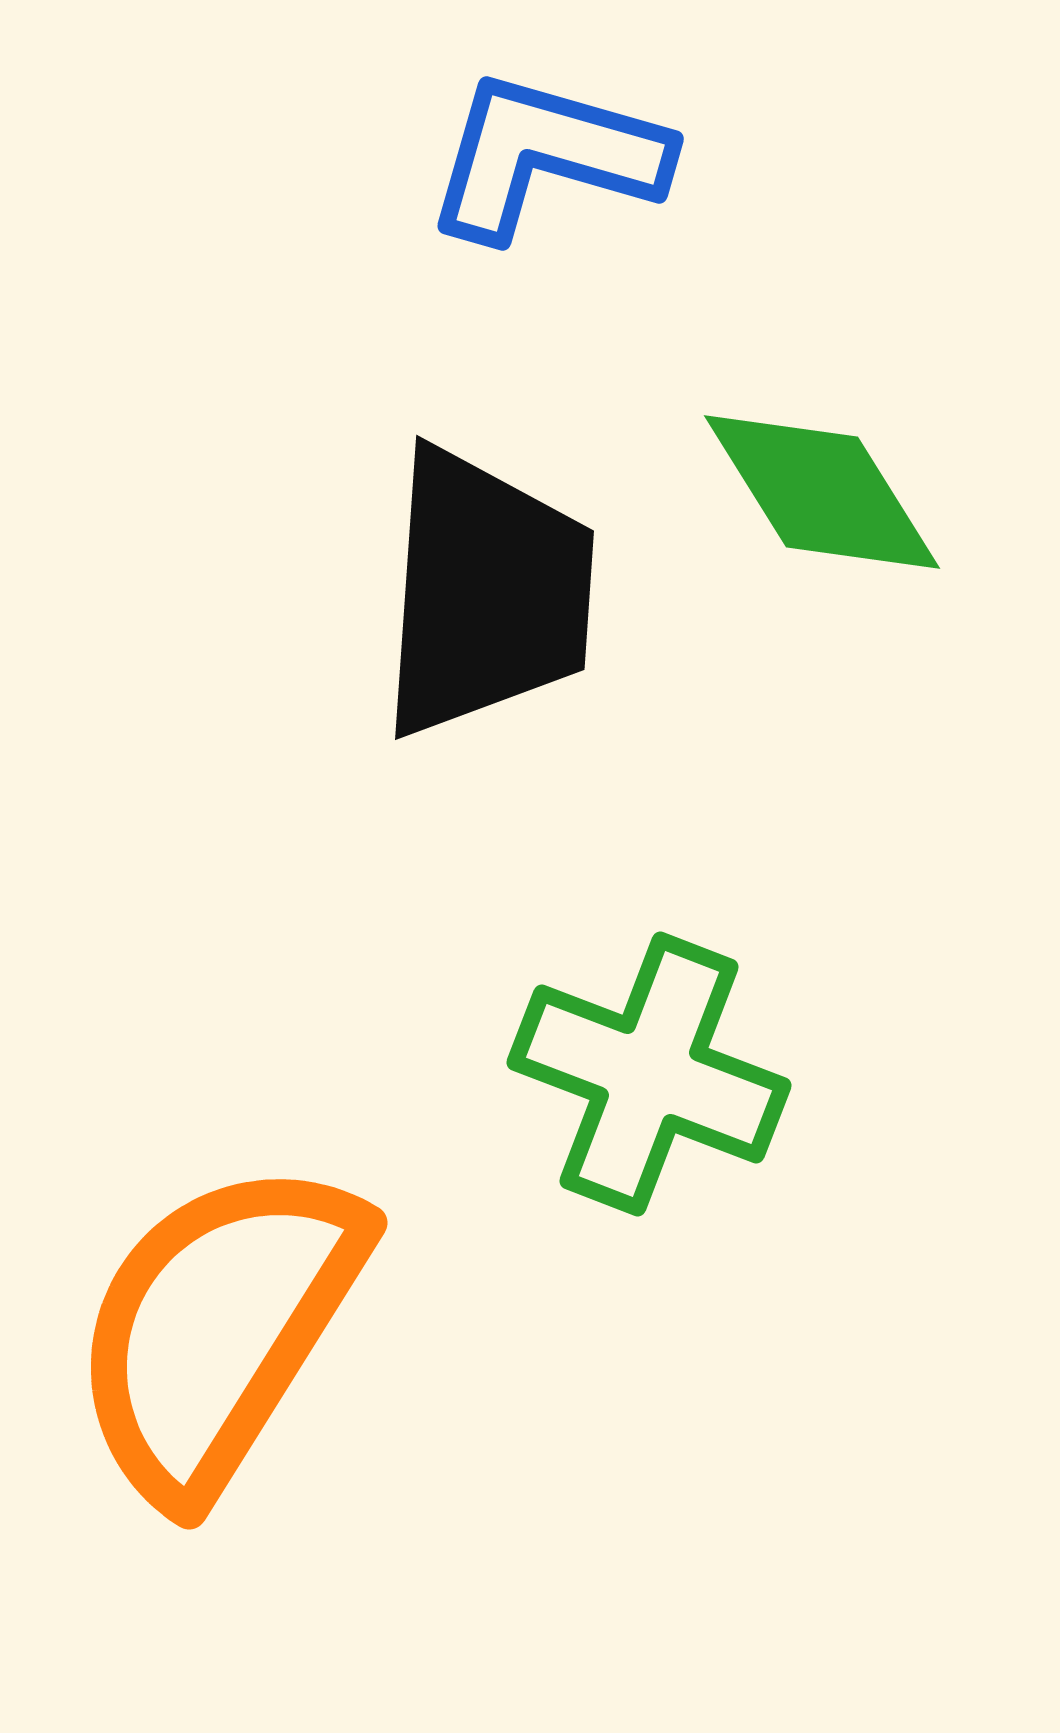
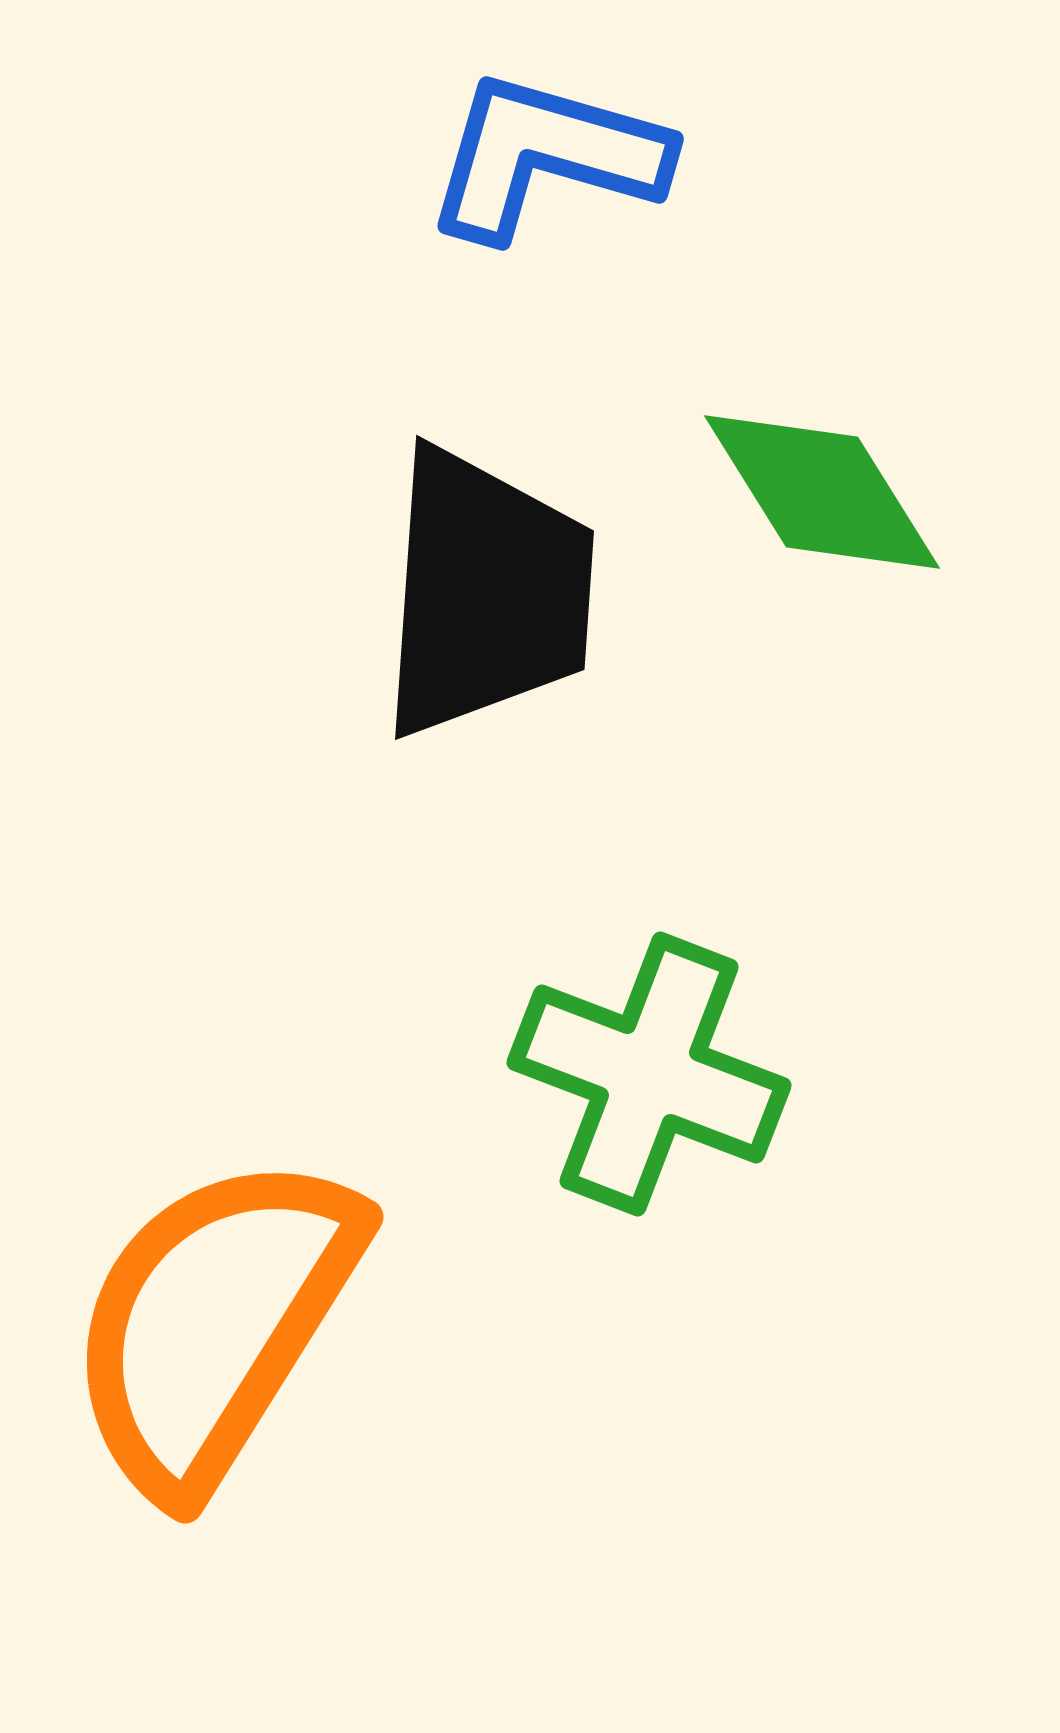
orange semicircle: moved 4 px left, 6 px up
